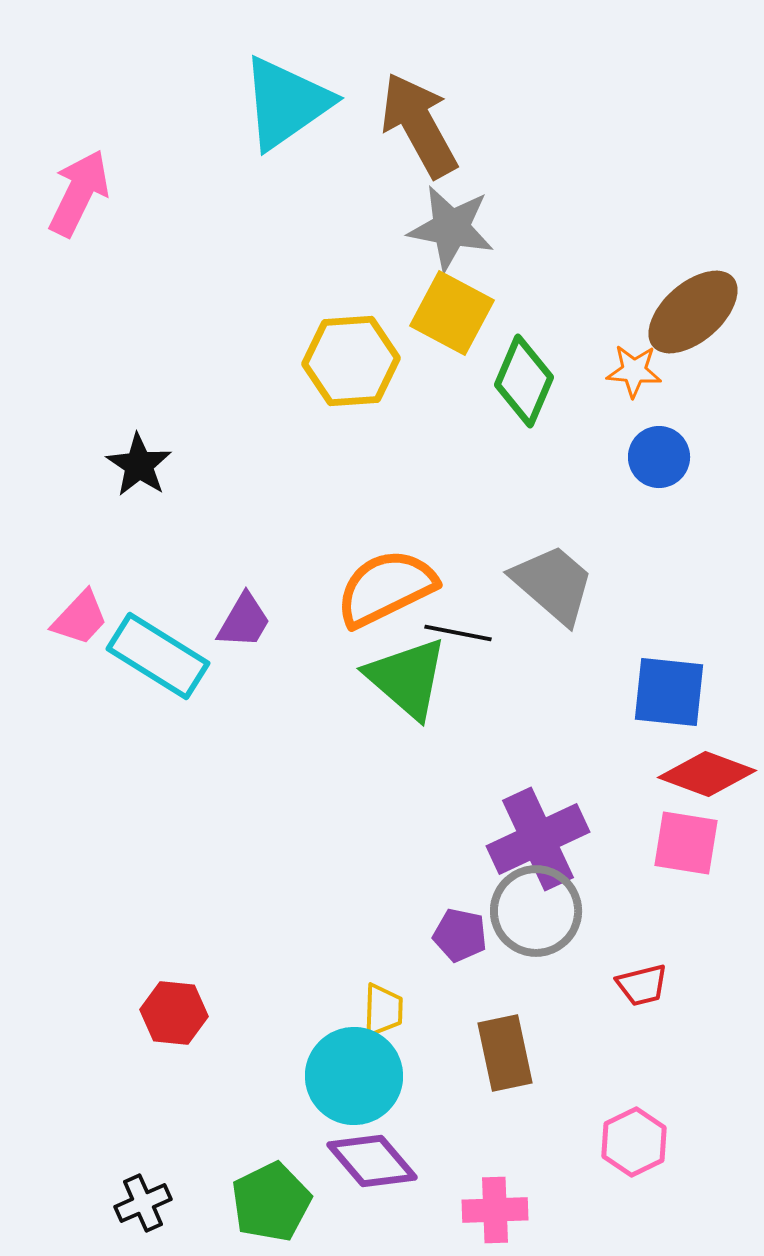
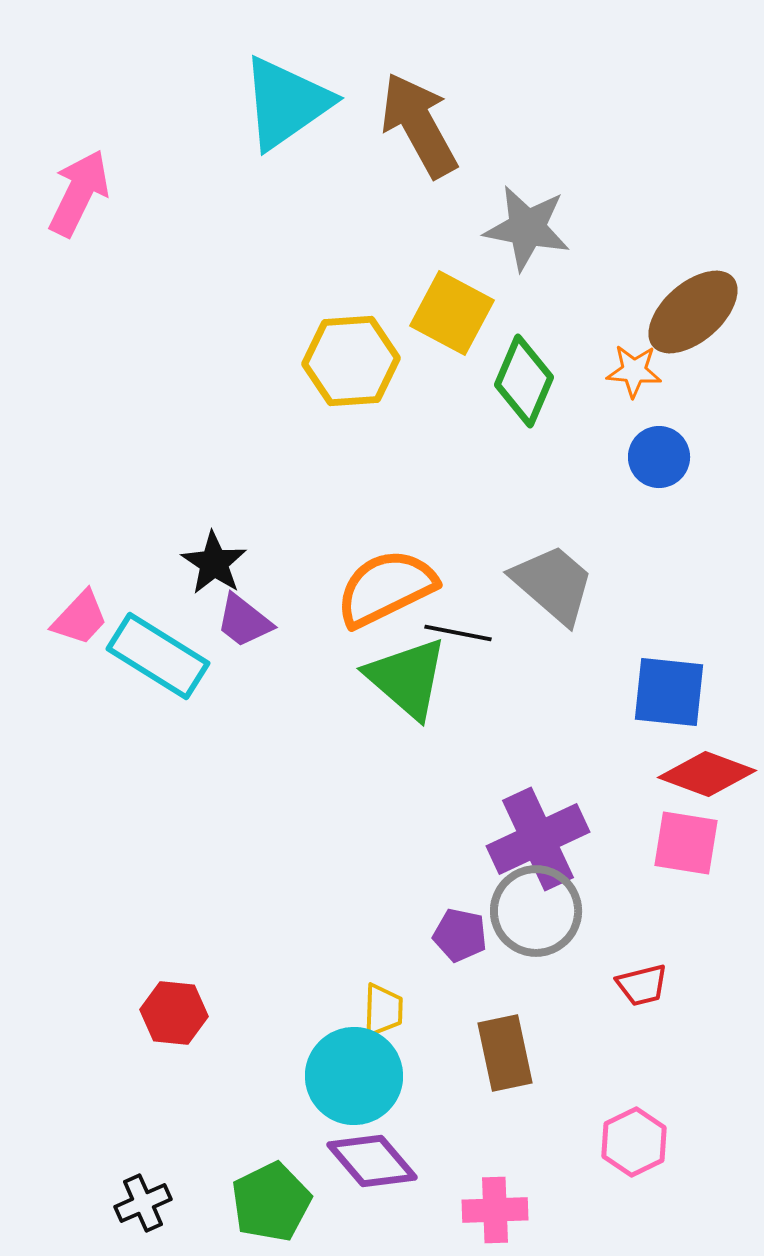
gray star: moved 76 px right
black star: moved 75 px right, 98 px down
purple trapezoid: rotated 98 degrees clockwise
